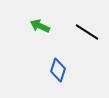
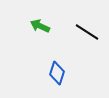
blue diamond: moved 1 px left, 3 px down
